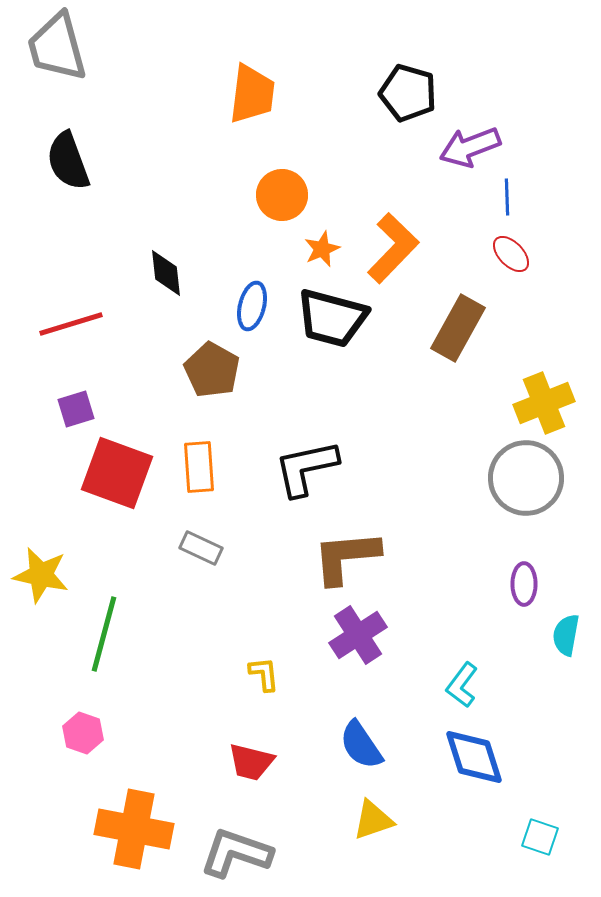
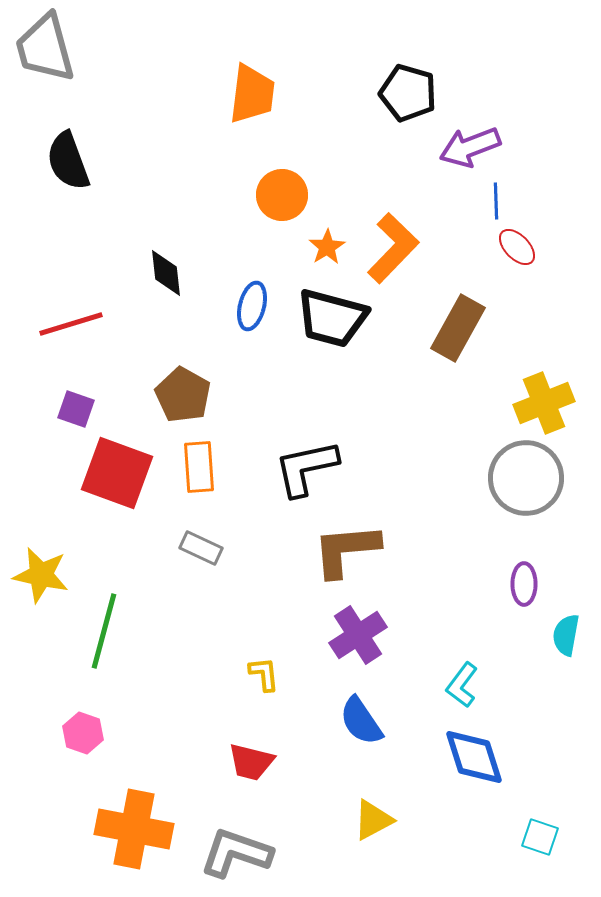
gray trapezoid: moved 12 px left, 1 px down
blue line: moved 11 px left, 4 px down
orange star: moved 5 px right, 2 px up; rotated 9 degrees counterclockwise
red ellipse: moved 6 px right, 7 px up
brown pentagon: moved 29 px left, 25 px down
purple square: rotated 36 degrees clockwise
brown L-shape: moved 7 px up
green line: moved 3 px up
blue semicircle: moved 24 px up
yellow triangle: rotated 9 degrees counterclockwise
